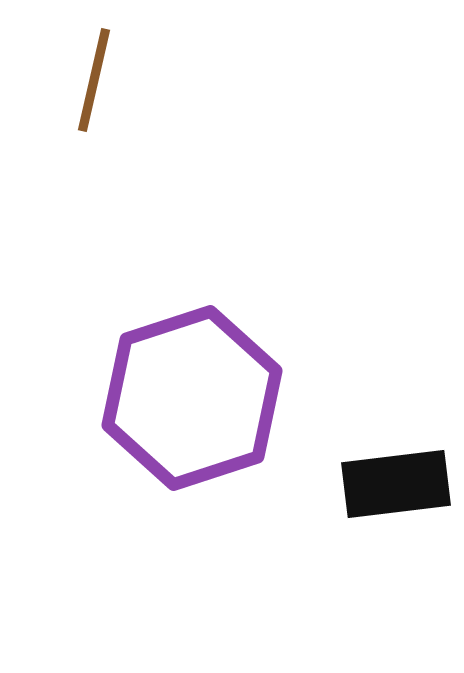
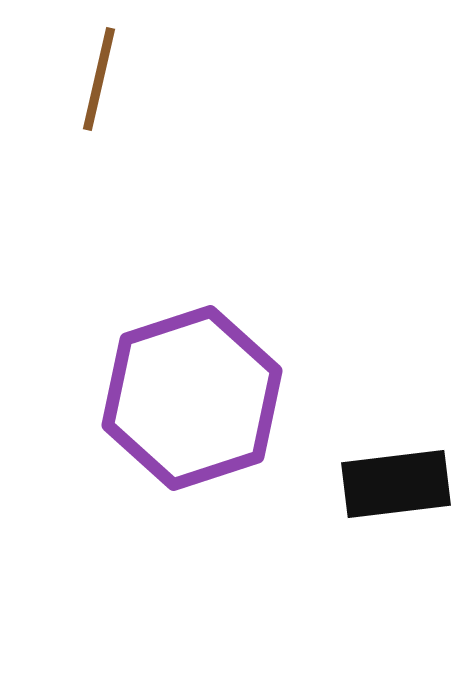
brown line: moved 5 px right, 1 px up
